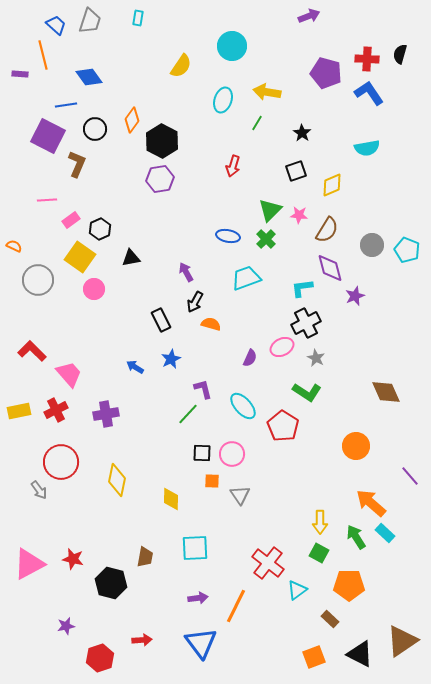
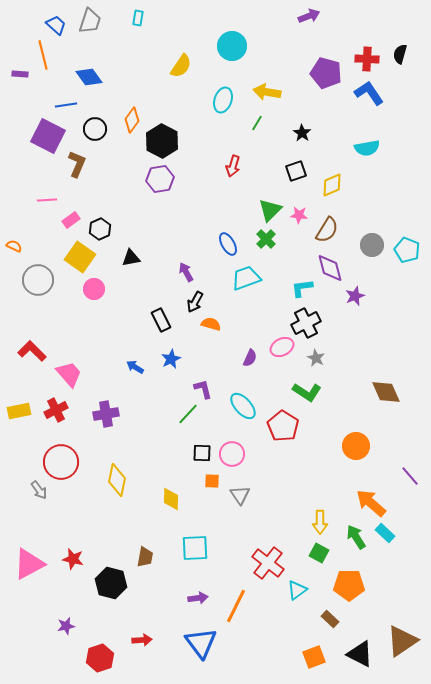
blue ellipse at (228, 236): moved 8 px down; rotated 50 degrees clockwise
